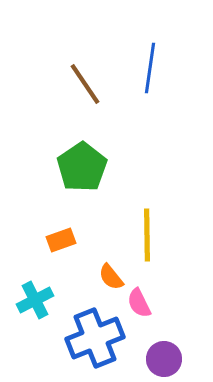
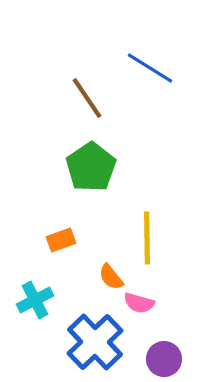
blue line: rotated 66 degrees counterclockwise
brown line: moved 2 px right, 14 px down
green pentagon: moved 9 px right
yellow line: moved 3 px down
pink semicircle: rotated 48 degrees counterclockwise
blue cross: moved 4 px down; rotated 22 degrees counterclockwise
